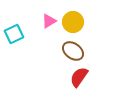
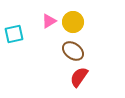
cyan square: rotated 12 degrees clockwise
